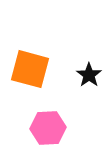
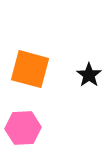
pink hexagon: moved 25 px left
